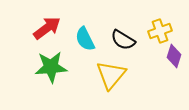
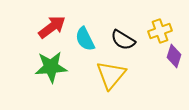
red arrow: moved 5 px right, 1 px up
